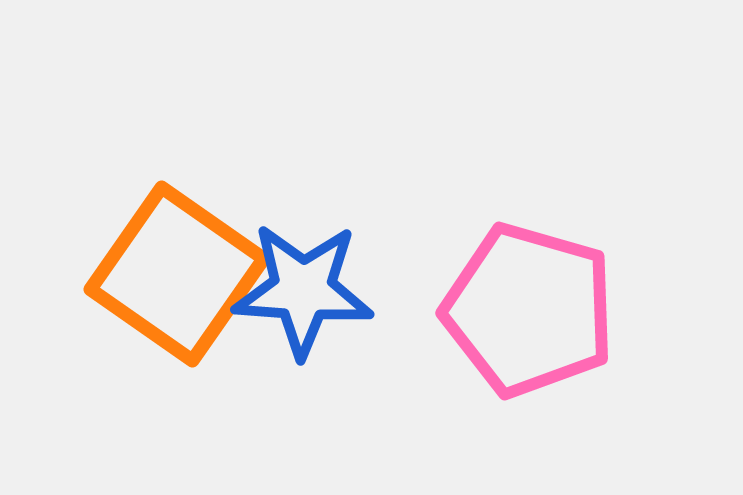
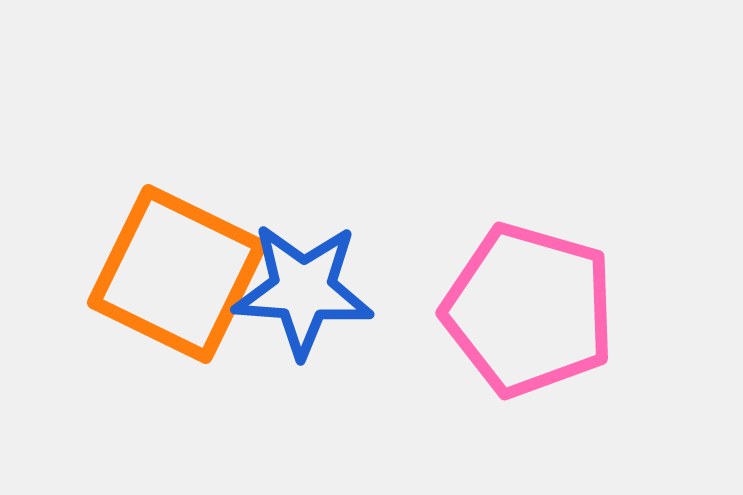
orange square: rotated 9 degrees counterclockwise
